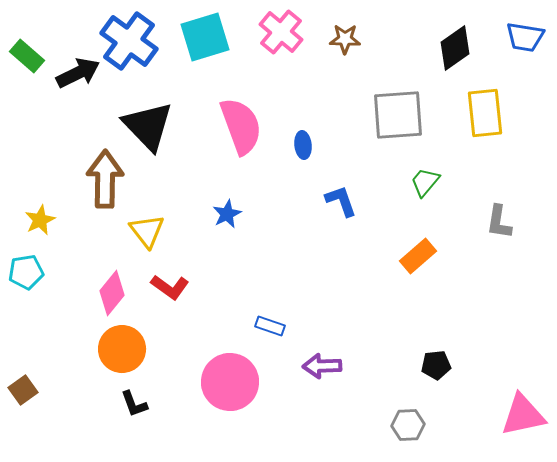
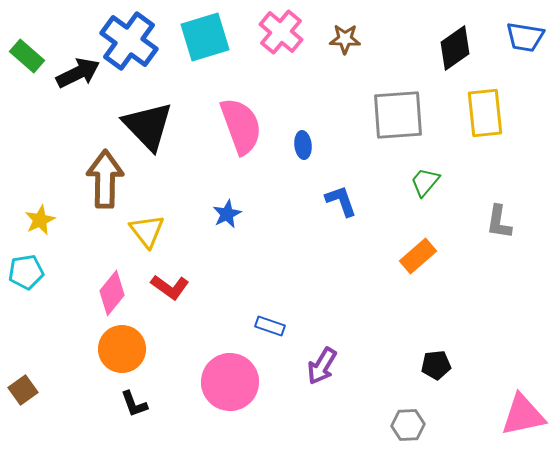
purple arrow: rotated 57 degrees counterclockwise
